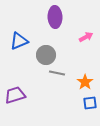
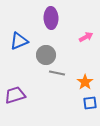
purple ellipse: moved 4 px left, 1 px down
